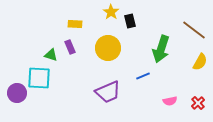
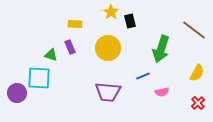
yellow semicircle: moved 3 px left, 11 px down
purple trapezoid: rotated 28 degrees clockwise
pink semicircle: moved 8 px left, 9 px up
